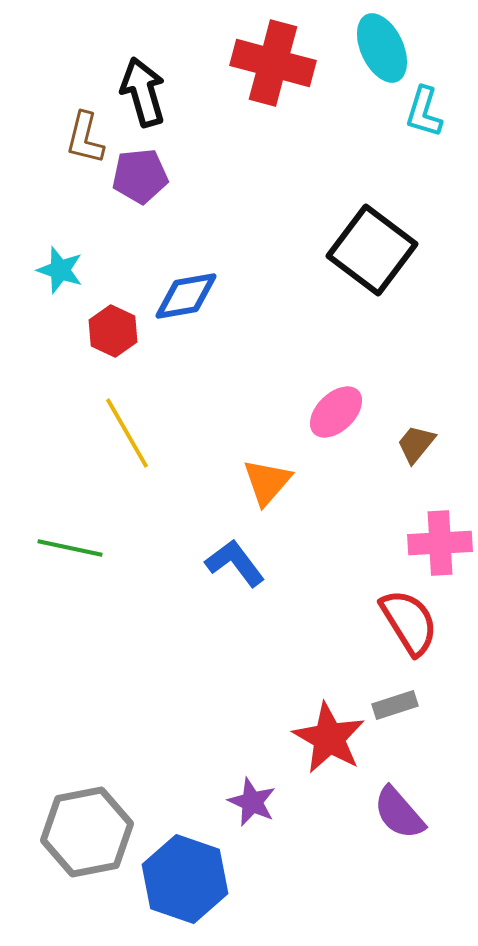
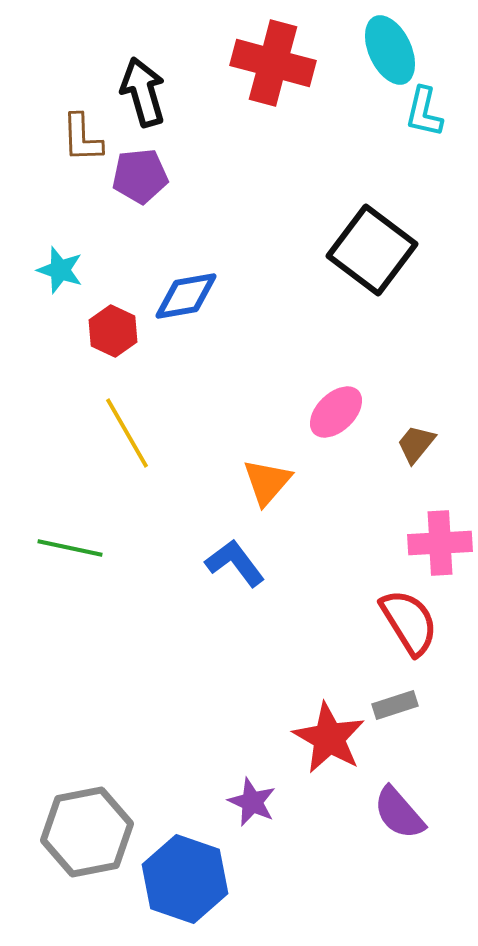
cyan ellipse: moved 8 px right, 2 px down
cyan L-shape: rotated 4 degrees counterclockwise
brown L-shape: moved 3 px left; rotated 16 degrees counterclockwise
